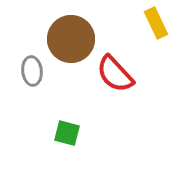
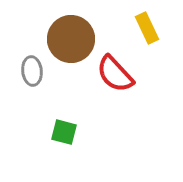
yellow rectangle: moved 9 px left, 5 px down
green square: moved 3 px left, 1 px up
